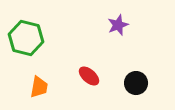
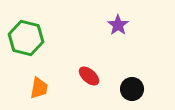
purple star: rotated 15 degrees counterclockwise
black circle: moved 4 px left, 6 px down
orange trapezoid: moved 1 px down
